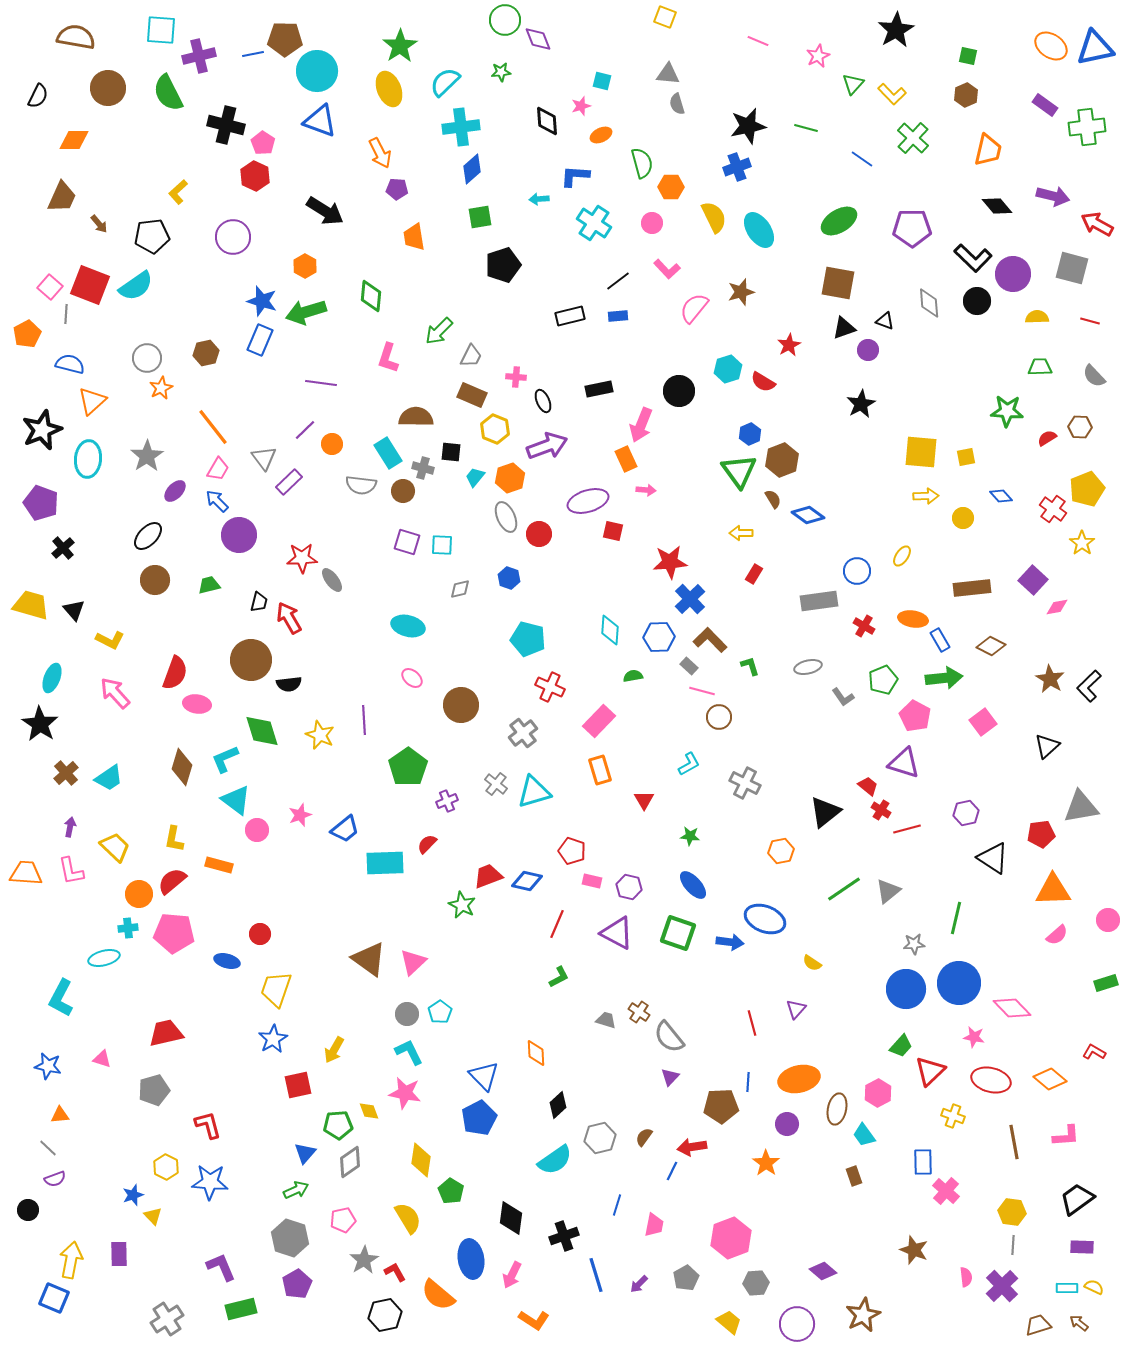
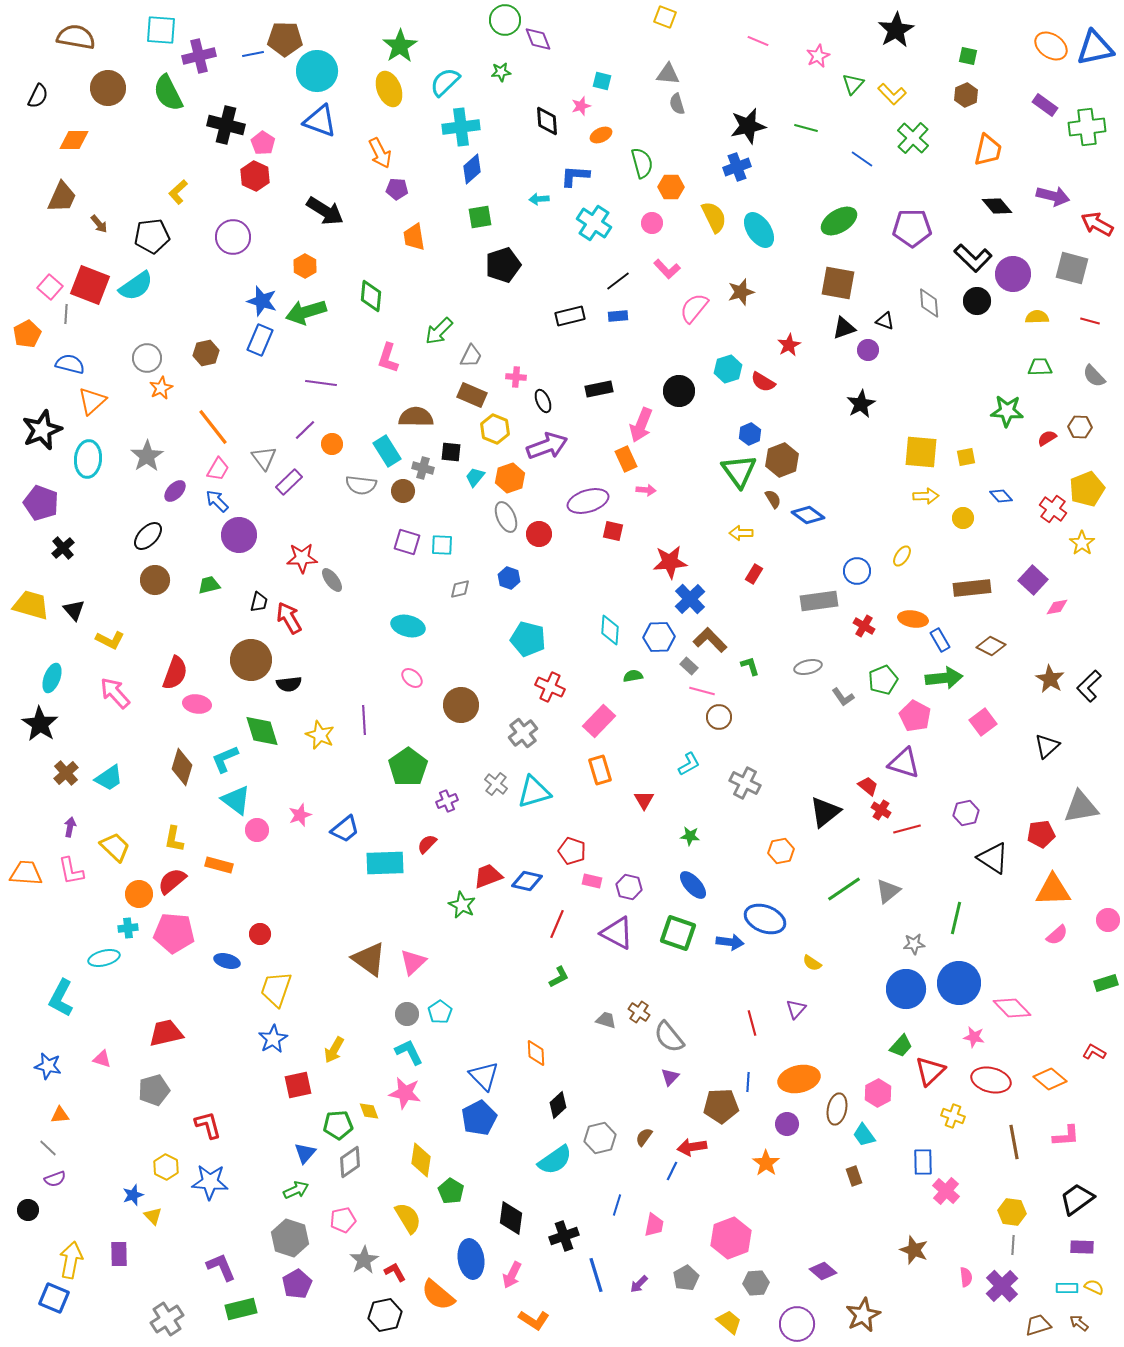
cyan rectangle at (388, 453): moved 1 px left, 2 px up
